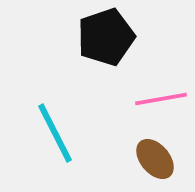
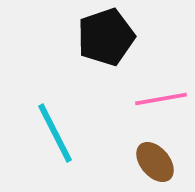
brown ellipse: moved 3 px down
